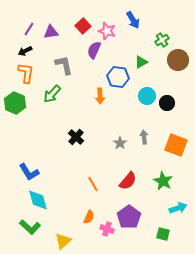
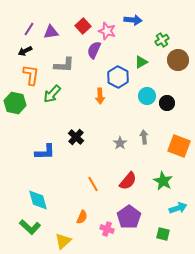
blue arrow: rotated 54 degrees counterclockwise
gray L-shape: rotated 105 degrees clockwise
orange L-shape: moved 5 px right, 2 px down
blue hexagon: rotated 20 degrees clockwise
green hexagon: rotated 10 degrees counterclockwise
orange square: moved 3 px right, 1 px down
blue L-shape: moved 16 px right, 20 px up; rotated 60 degrees counterclockwise
orange semicircle: moved 7 px left
